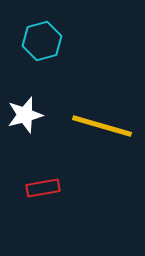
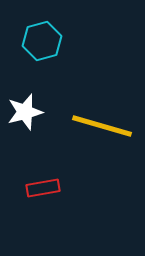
white star: moved 3 px up
